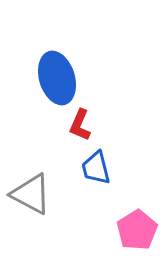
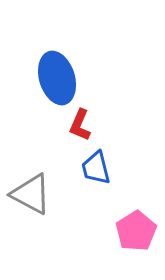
pink pentagon: moved 1 px left, 1 px down
